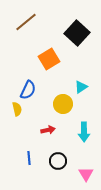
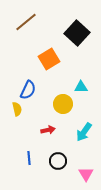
cyan triangle: rotated 32 degrees clockwise
cyan arrow: rotated 36 degrees clockwise
